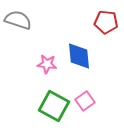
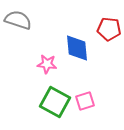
red pentagon: moved 3 px right, 7 px down
blue diamond: moved 2 px left, 8 px up
pink square: rotated 18 degrees clockwise
green square: moved 1 px right, 4 px up
